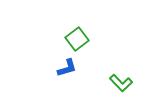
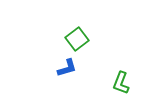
green L-shape: rotated 65 degrees clockwise
